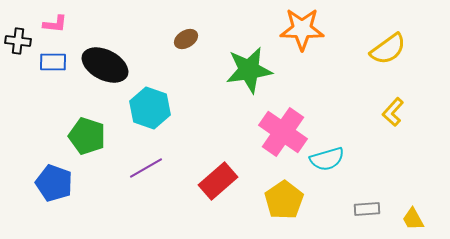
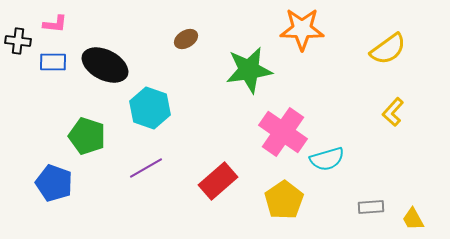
gray rectangle: moved 4 px right, 2 px up
